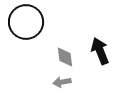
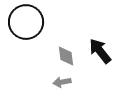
black arrow: rotated 16 degrees counterclockwise
gray diamond: moved 1 px right, 1 px up
